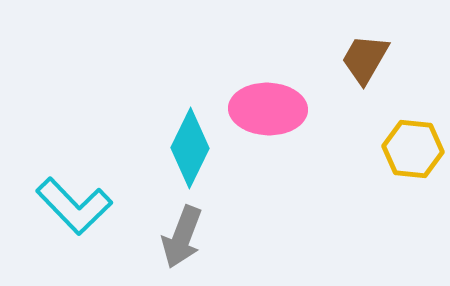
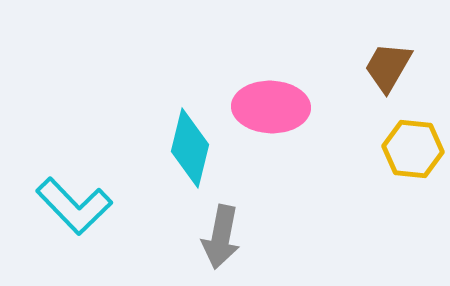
brown trapezoid: moved 23 px right, 8 px down
pink ellipse: moved 3 px right, 2 px up
cyan diamond: rotated 12 degrees counterclockwise
gray arrow: moved 39 px right; rotated 10 degrees counterclockwise
